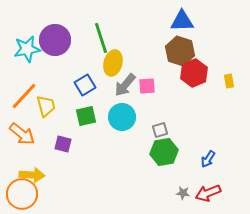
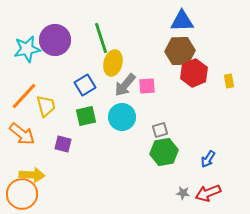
brown hexagon: rotated 20 degrees counterclockwise
